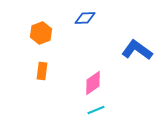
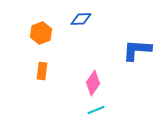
blue diamond: moved 4 px left, 1 px down
blue L-shape: rotated 32 degrees counterclockwise
pink diamond: rotated 20 degrees counterclockwise
